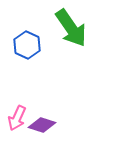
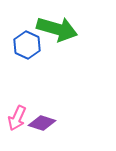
green arrow: moved 14 px left, 1 px down; rotated 39 degrees counterclockwise
purple diamond: moved 2 px up
